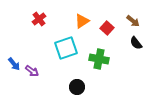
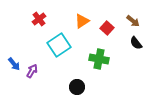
cyan square: moved 7 px left, 3 px up; rotated 15 degrees counterclockwise
purple arrow: rotated 96 degrees counterclockwise
